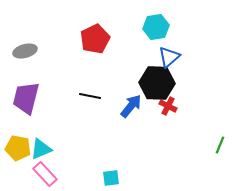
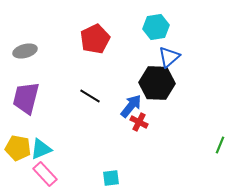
black line: rotated 20 degrees clockwise
red cross: moved 29 px left, 16 px down
